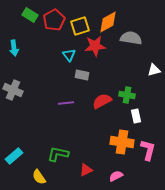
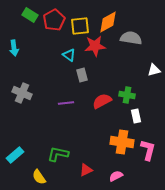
yellow square: rotated 12 degrees clockwise
cyan triangle: rotated 16 degrees counterclockwise
gray rectangle: rotated 64 degrees clockwise
gray cross: moved 9 px right, 3 px down
cyan rectangle: moved 1 px right, 1 px up
